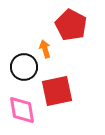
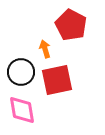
black circle: moved 3 px left, 5 px down
red square: moved 11 px up
